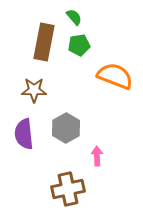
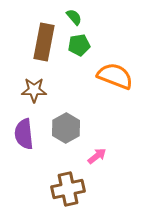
pink arrow: rotated 54 degrees clockwise
